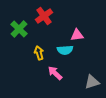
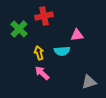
red cross: rotated 24 degrees clockwise
cyan semicircle: moved 3 px left, 1 px down
pink arrow: moved 13 px left
gray triangle: moved 3 px left
